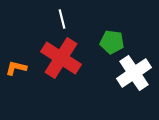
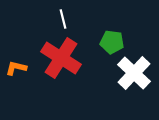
white line: moved 1 px right
white cross: rotated 12 degrees counterclockwise
